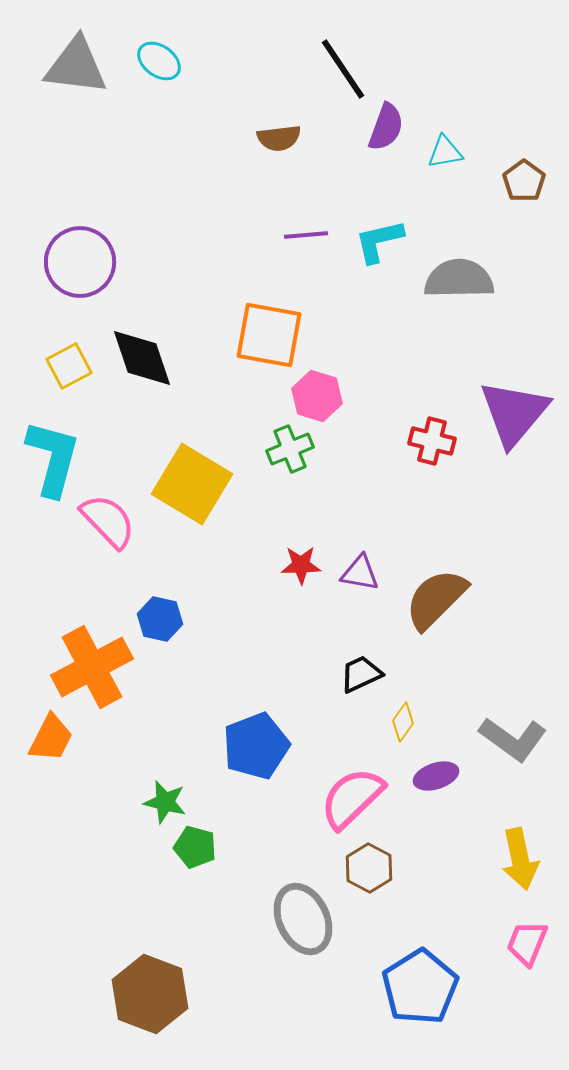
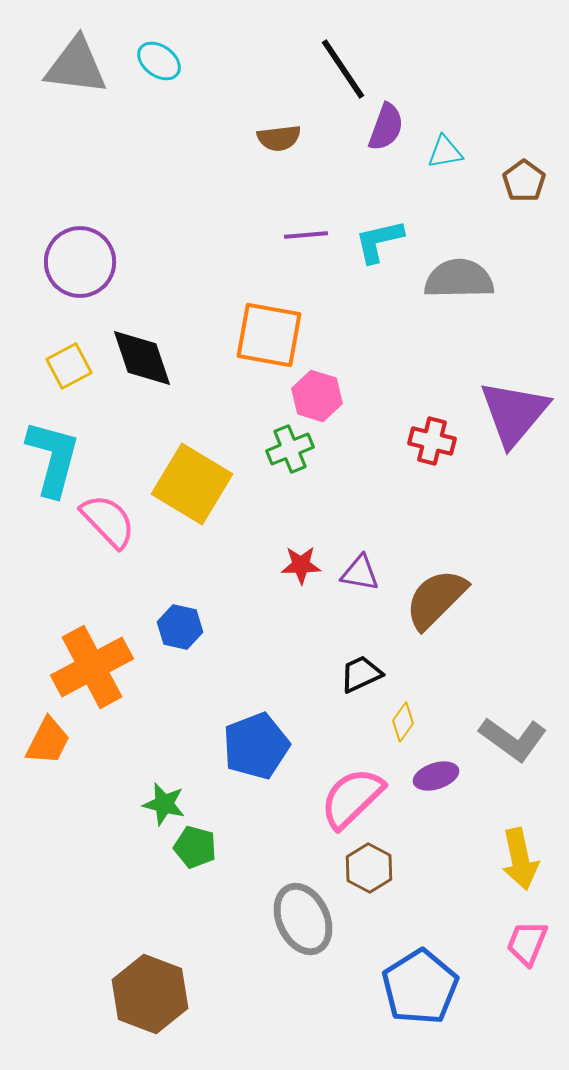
blue hexagon at (160, 619): moved 20 px right, 8 px down
orange trapezoid at (51, 738): moved 3 px left, 3 px down
green star at (165, 802): moved 1 px left, 2 px down
